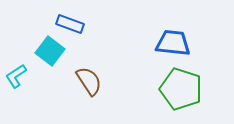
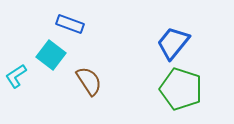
blue trapezoid: rotated 57 degrees counterclockwise
cyan square: moved 1 px right, 4 px down
